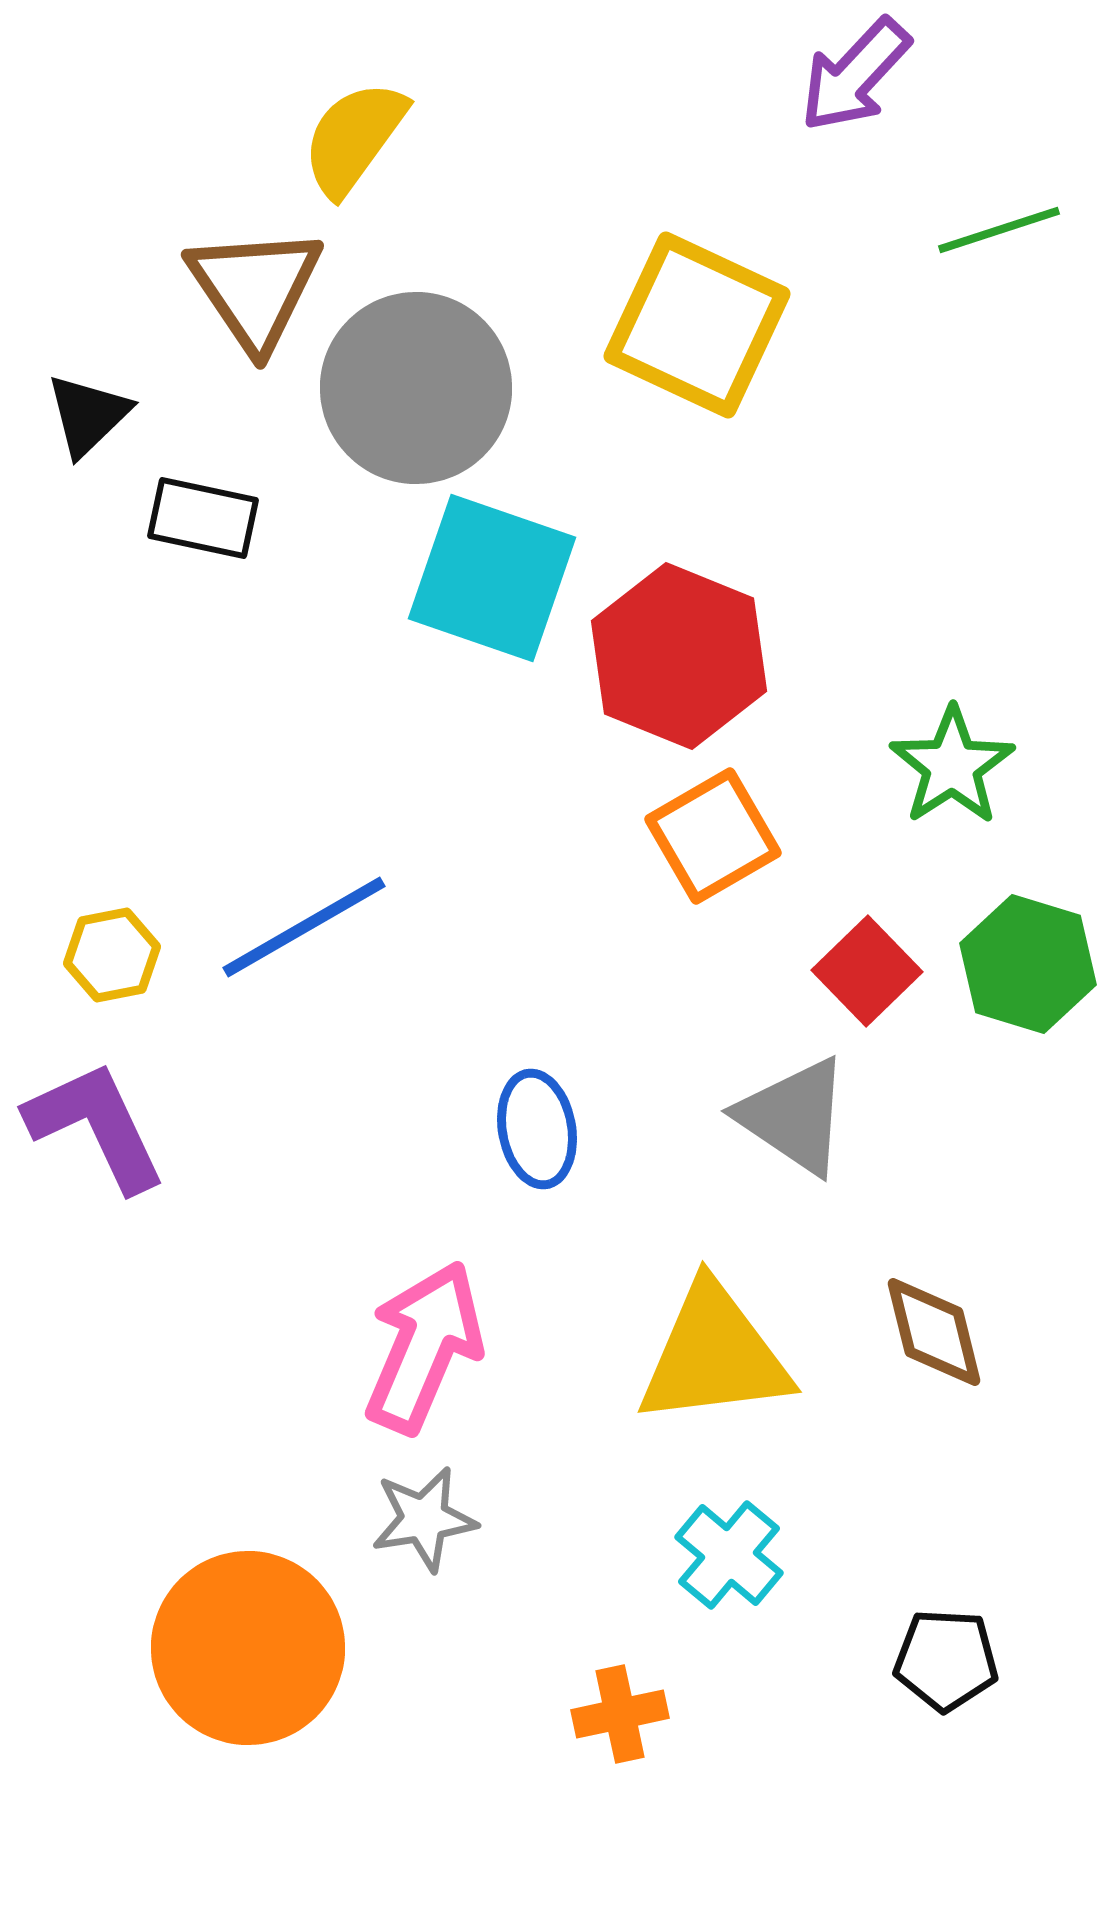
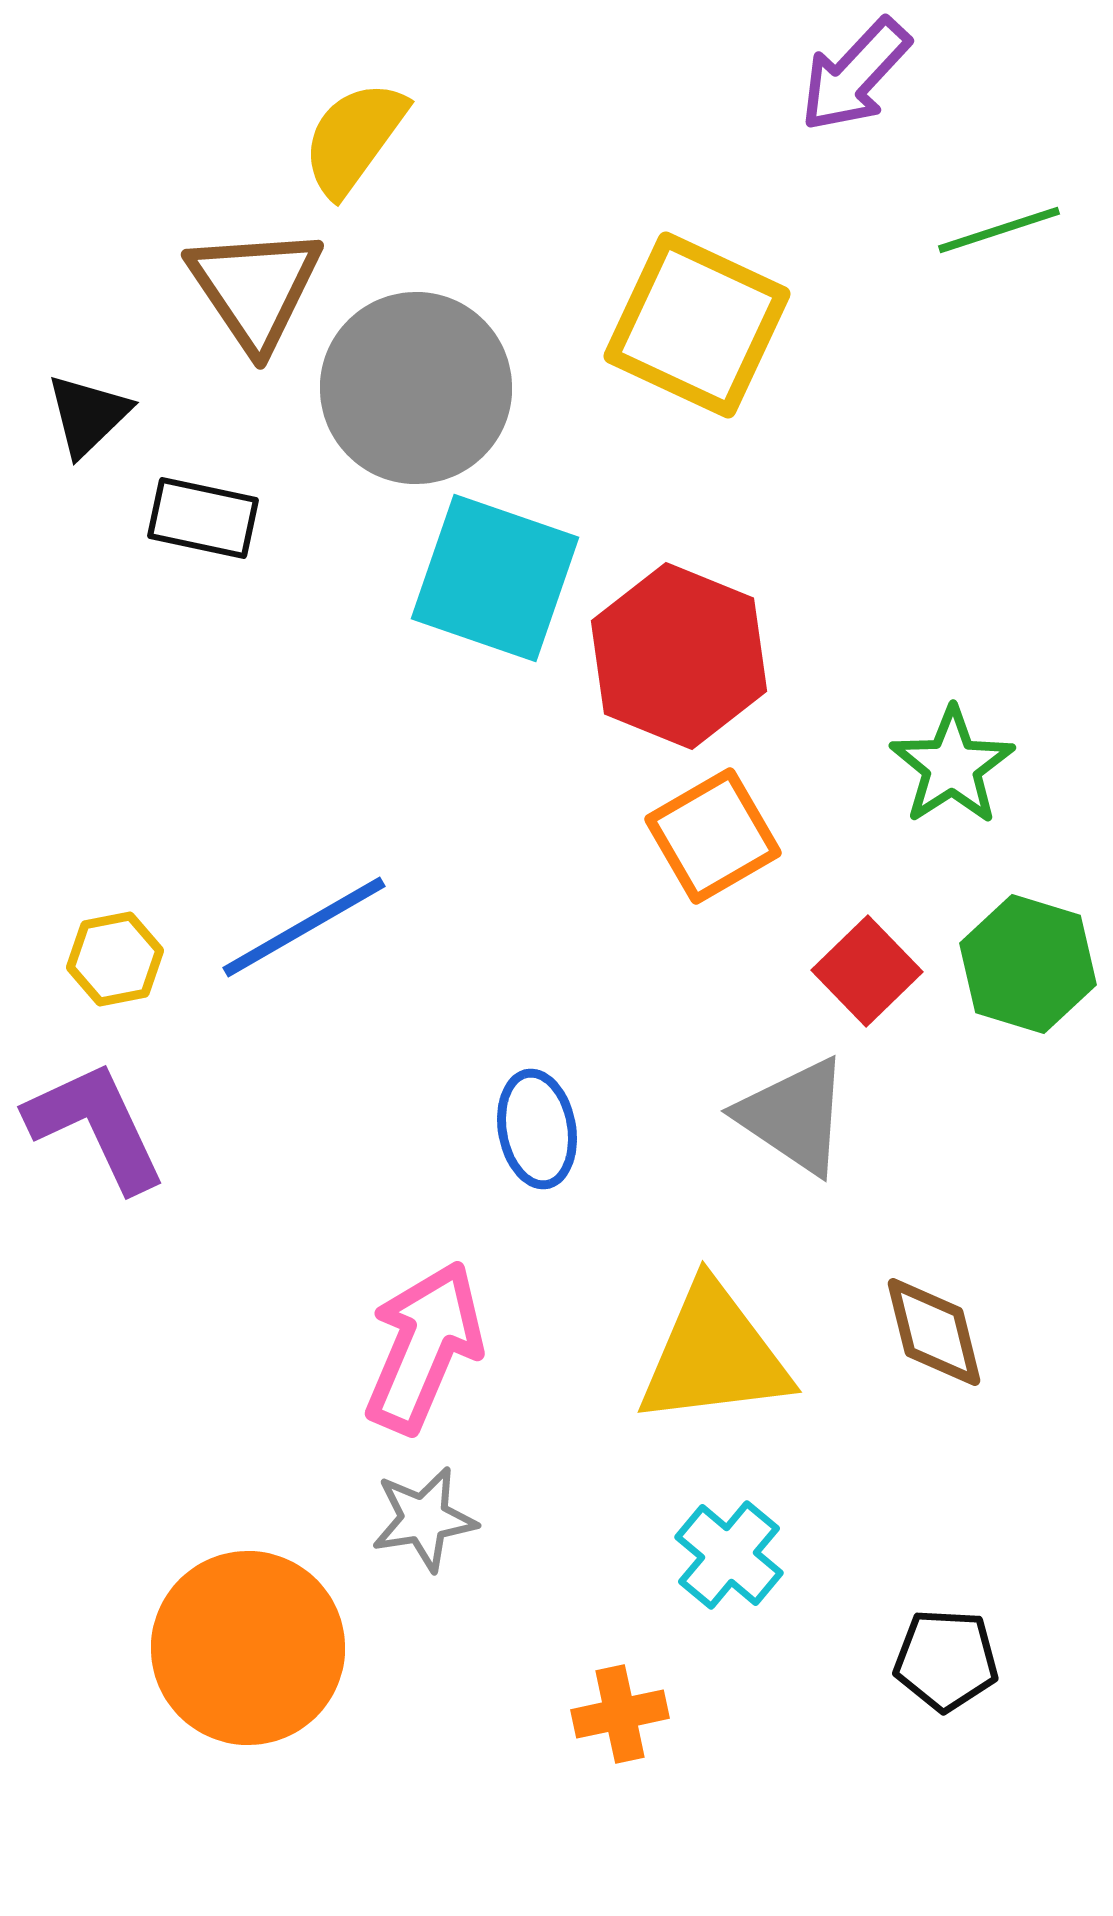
cyan square: moved 3 px right
yellow hexagon: moved 3 px right, 4 px down
